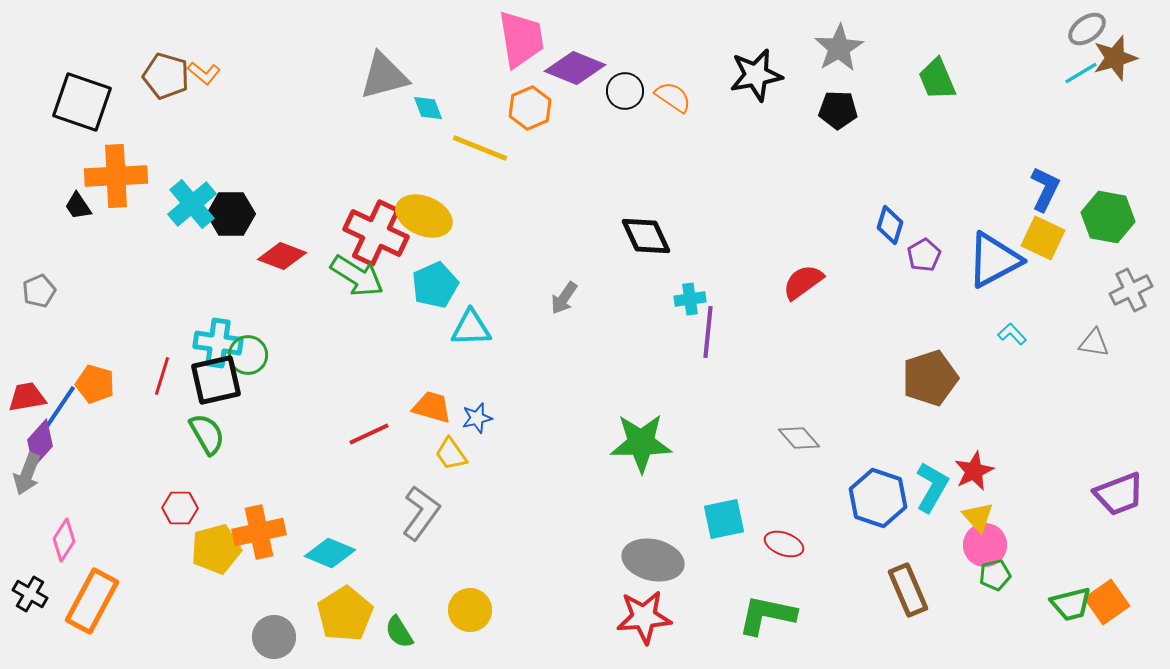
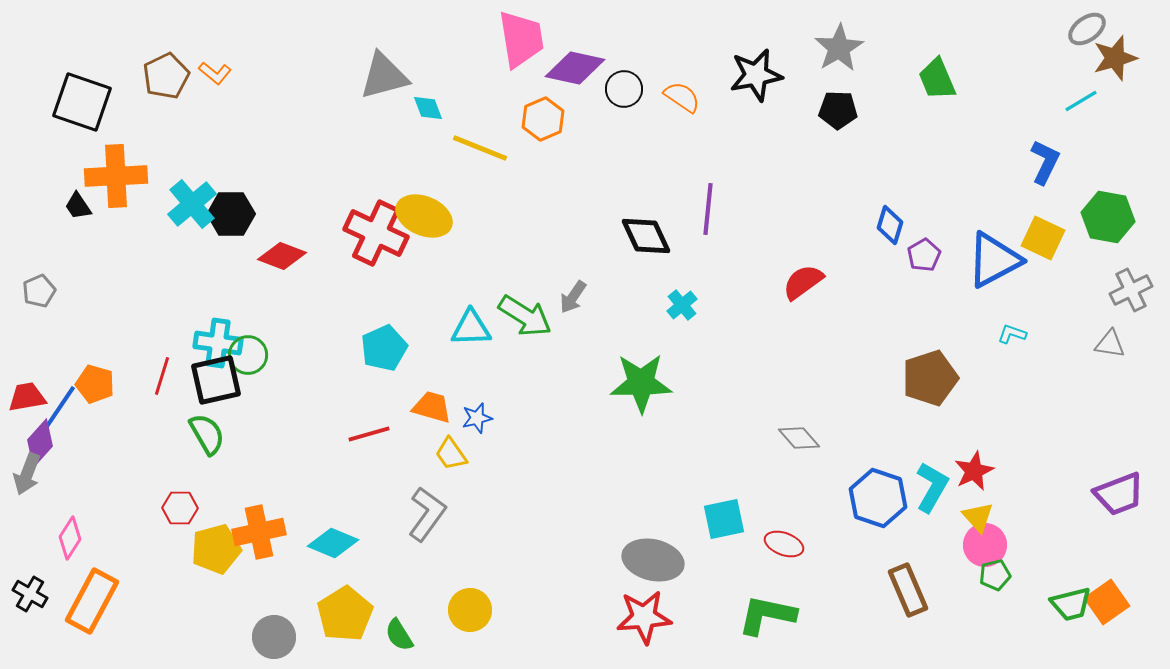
purple diamond at (575, 68): rotated 10 degrees counterclockwise
orange L-shape at (204, 73): moved 11 px right
cyan line at (1081, 73): moved 28 px down
brown pentagon at (166, 76): rotated 30 degrees clockwise
black circle at (625, 91): moved 1 px left, 2 px up
orange semicircle at (673, 97): moved 9 px right
orange hexagon at (530, 108): moved 13 px right, 11 px down
blue L-shape at (1045, 189): moved 27 px up
green arrow at (357, 276): moved 168 px right, 40 px down
cyan pentagon at (435, 285): moved 51 px left, 63 px down
gray arrow at (564, 298): moved 9 px right, 1 px up
cyan cross at (690, 299): moved 8 px left, 6 px down; rotated 32 degrees counterclockwise
purple line at (708, 332): moved 123 px up
cyan L-shape at (1012, 334): rotated 28 degrees counterclockwise
gray triangle at (1094, 343): moved 16 px right, 1 px down
red line at (369, 434): rotated 9 degrees clockwise
green star at (641, 443): moved 60 px up
gray L-shape at (421, 513): moved 6 px right, 1 px down
pink diamond at (64, 540): moved 6 px right, 2 px up
cyan diamond at (330, 553): moved 3 px right, 10 px up
green semicircle at (399, 632): moved 3 px down
